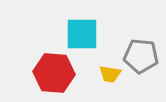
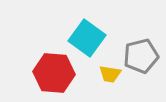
cyan square: moved 5 px right, 4 px down; rotated 36 degrees clockwise
gray pentagon: rotated 20 degrees counterclockwise
